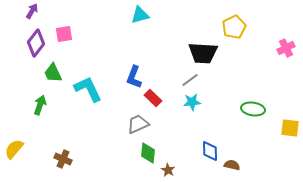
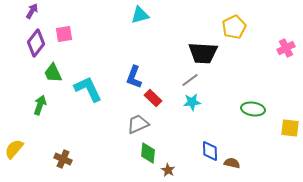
brown semicircle: moved 2 px up
